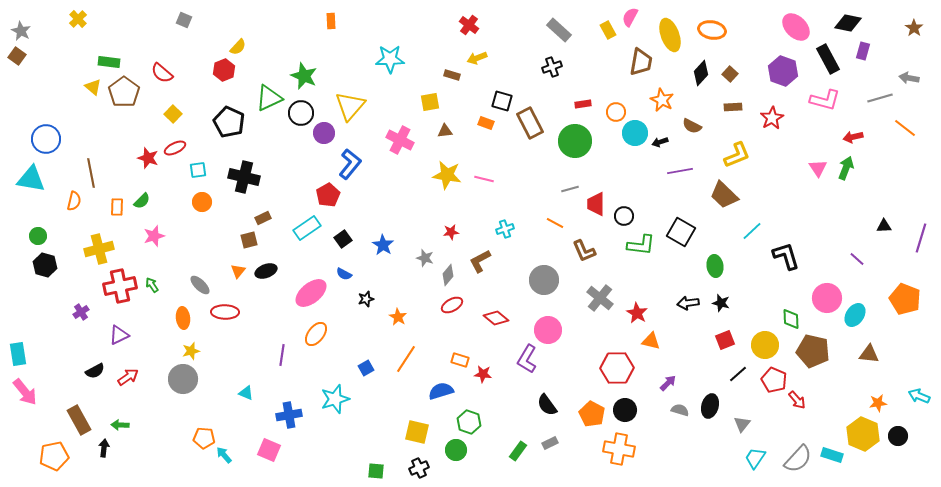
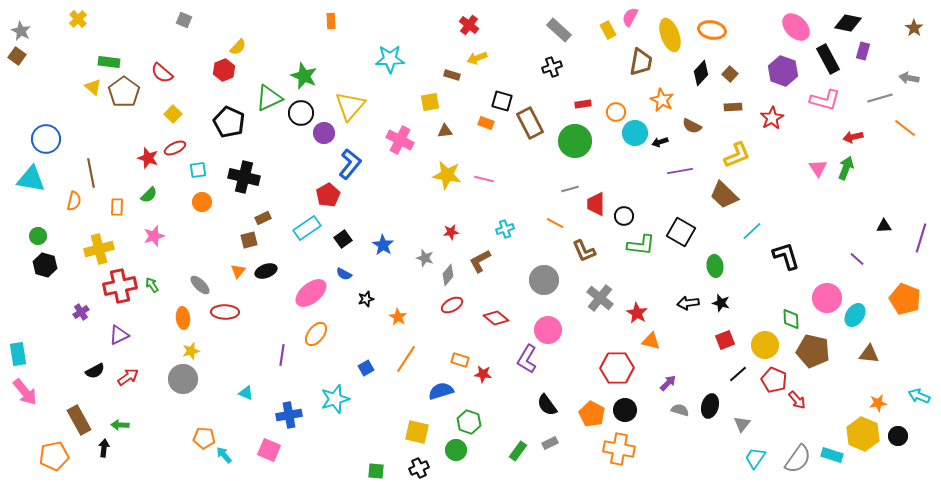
green semicircle at (142, 201): moved 7 px right, 6 px up
gray semicircle at (798, 459): rotated 8 degrees counterclockwise
